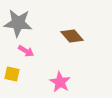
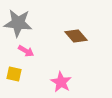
brown diamond: moved 4 px right
yellow square: moved 2 px right
pink star: moved 1 px right
